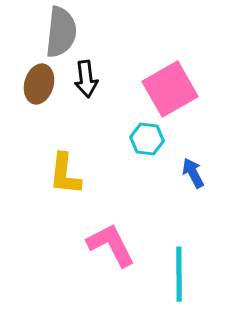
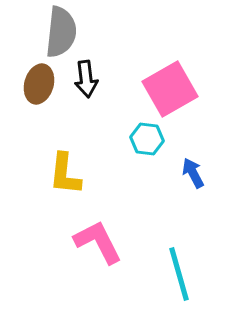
pink L-shape: moved 13 px left, 3 px up
cyan line: rotated 16 degrees counterclockwise
